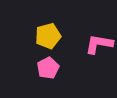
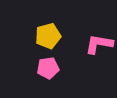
pink pentagon: rotated 20 degrees clockwise
